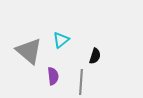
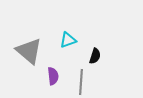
cyan triangle: moved 7 px right; rotated 18 degrees clockwise
